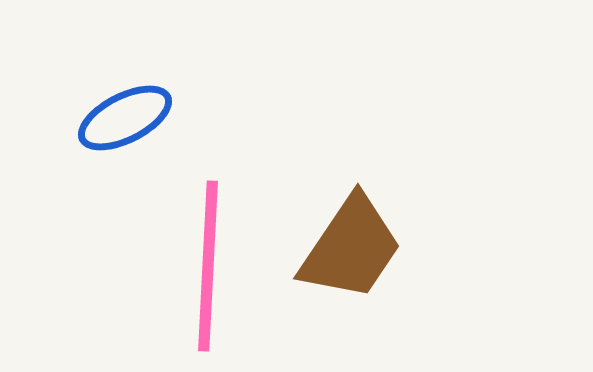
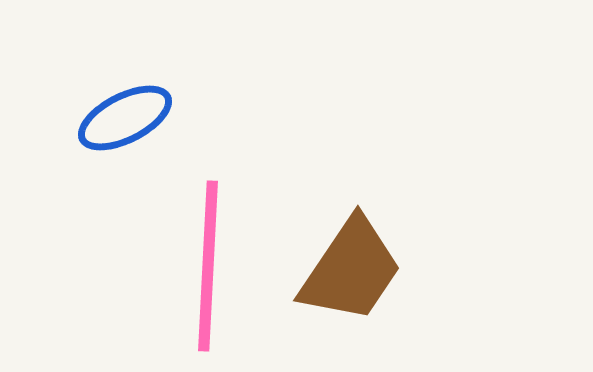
brown trapezoid: moved 22 px down
